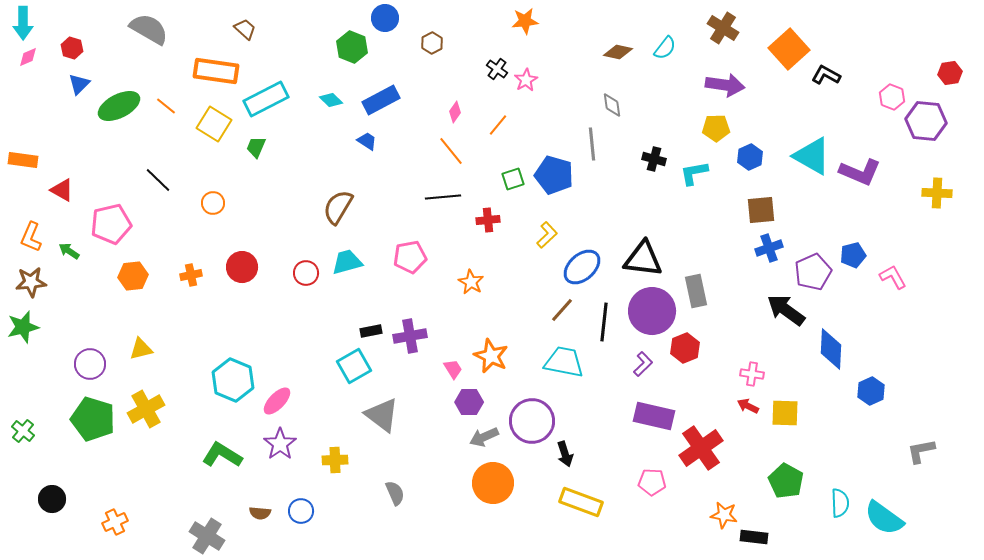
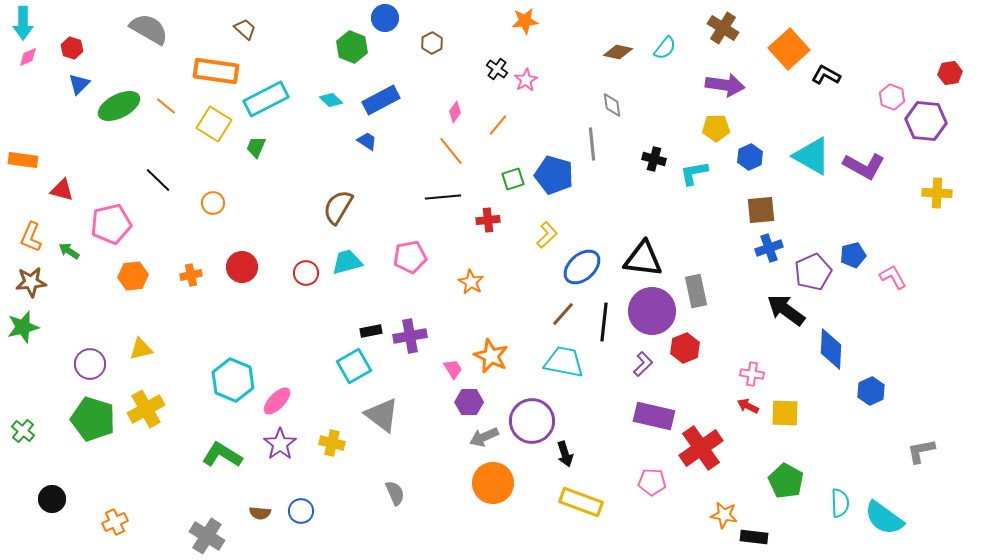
purple L-shape at (860, 172): moved 4 px right, 6 px up; rotated 6 degrees clockwise
red triangle at (62, 190): rotated 15 degrees counterclockwise
brown line at (562, 310): moved 1 px right, 4 px down
yellow cross at (335, 460): moved 3 px left, 17 px up; rotated 15 degrees clockwise
